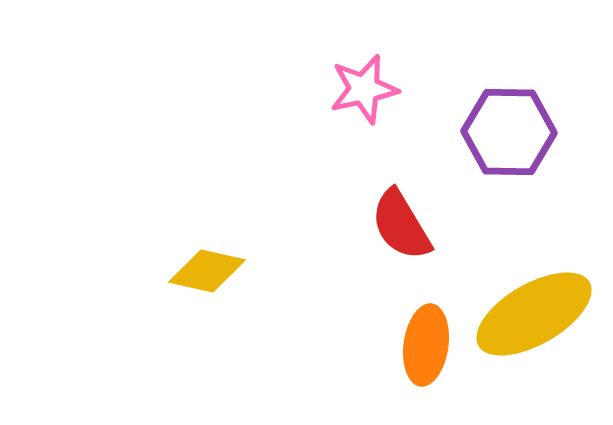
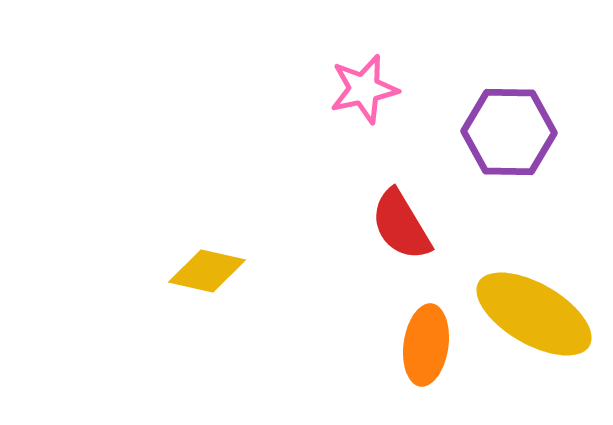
yellow ellipse: rotated 60 degrees clockwise
